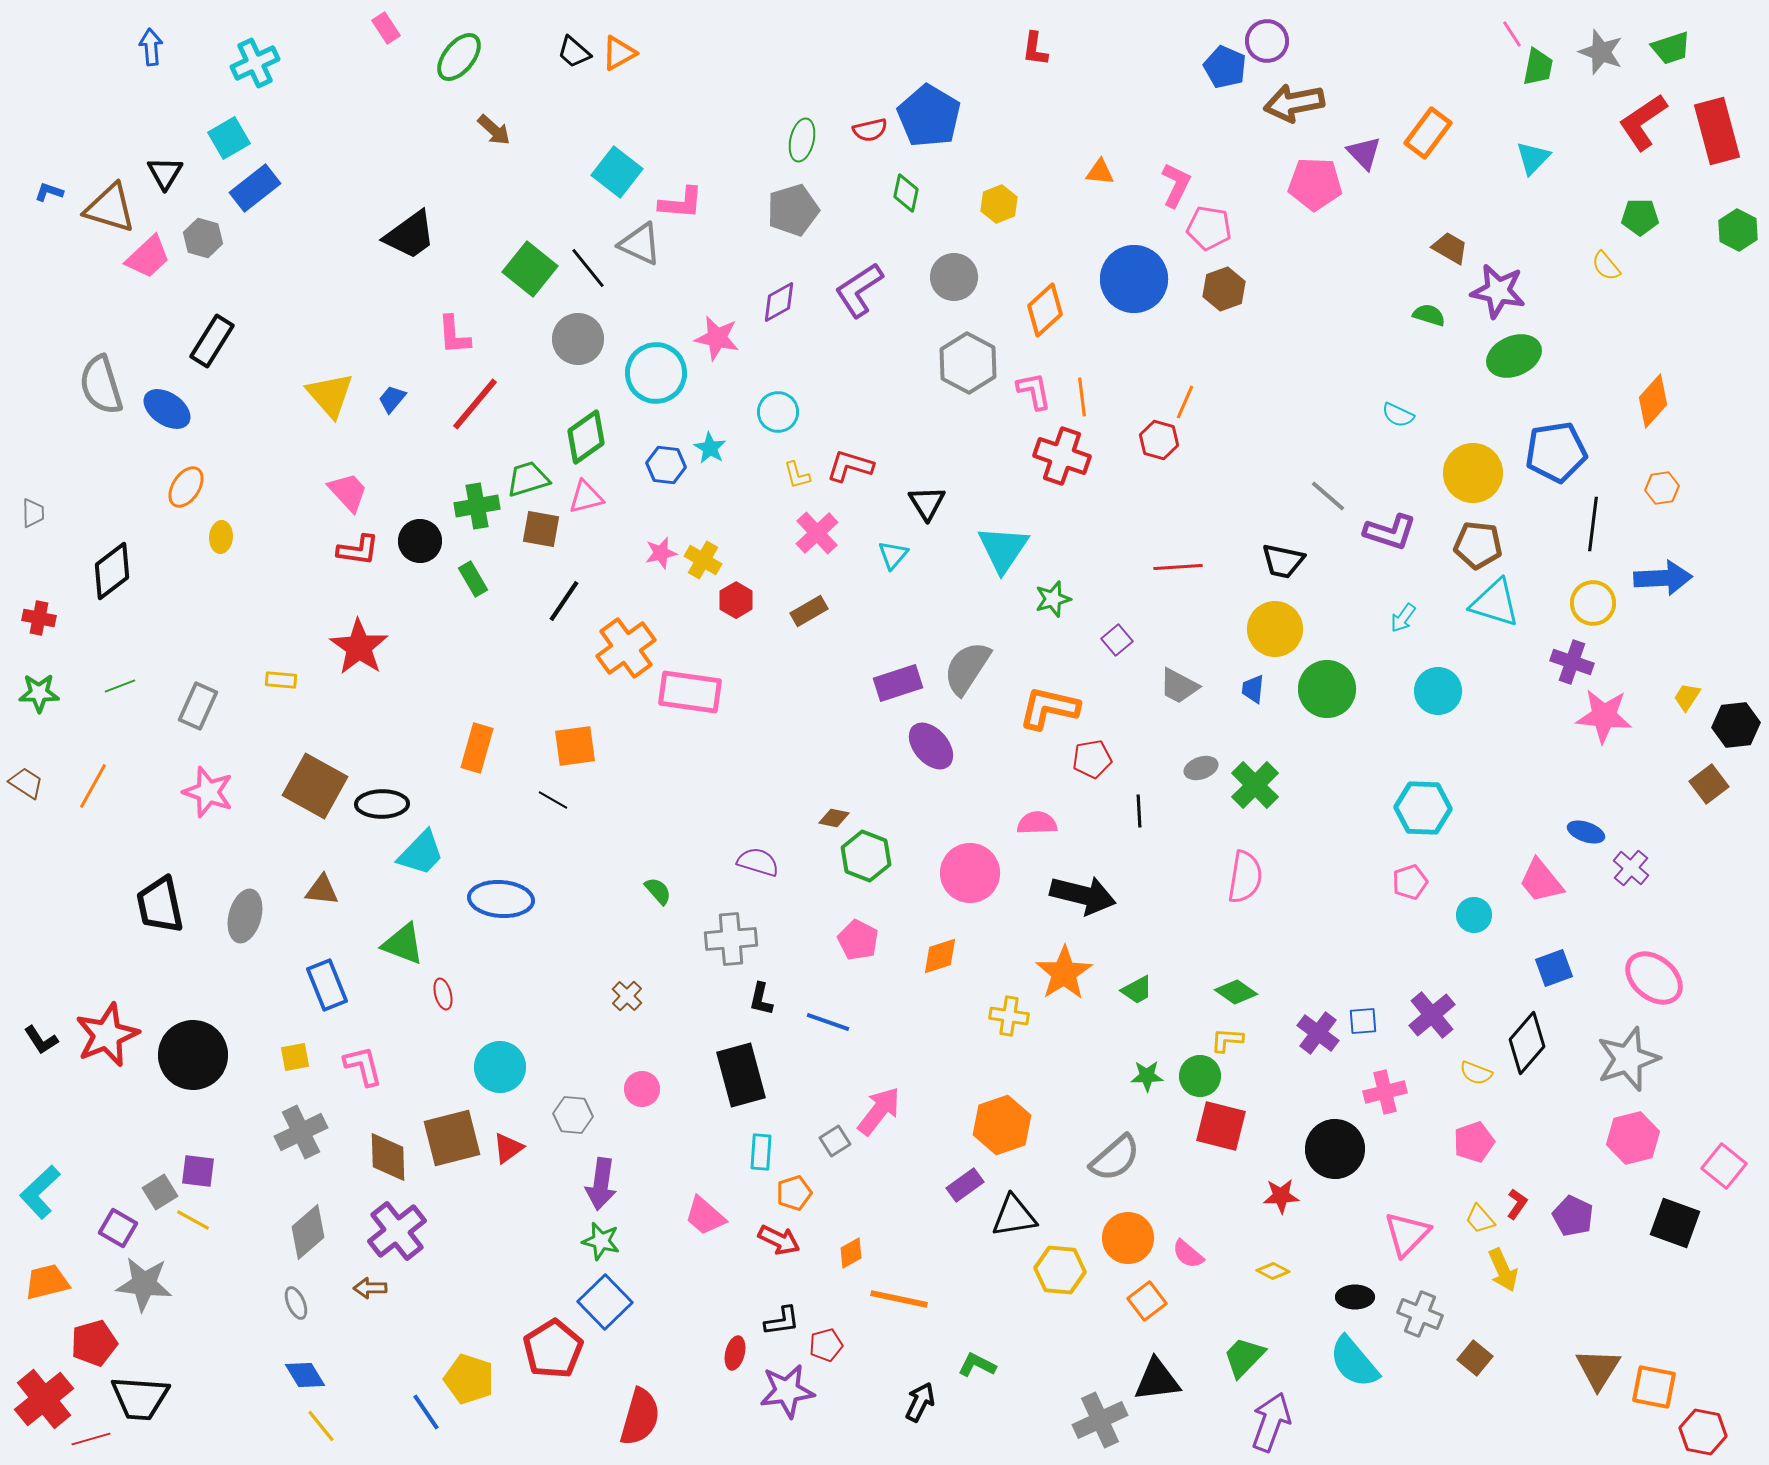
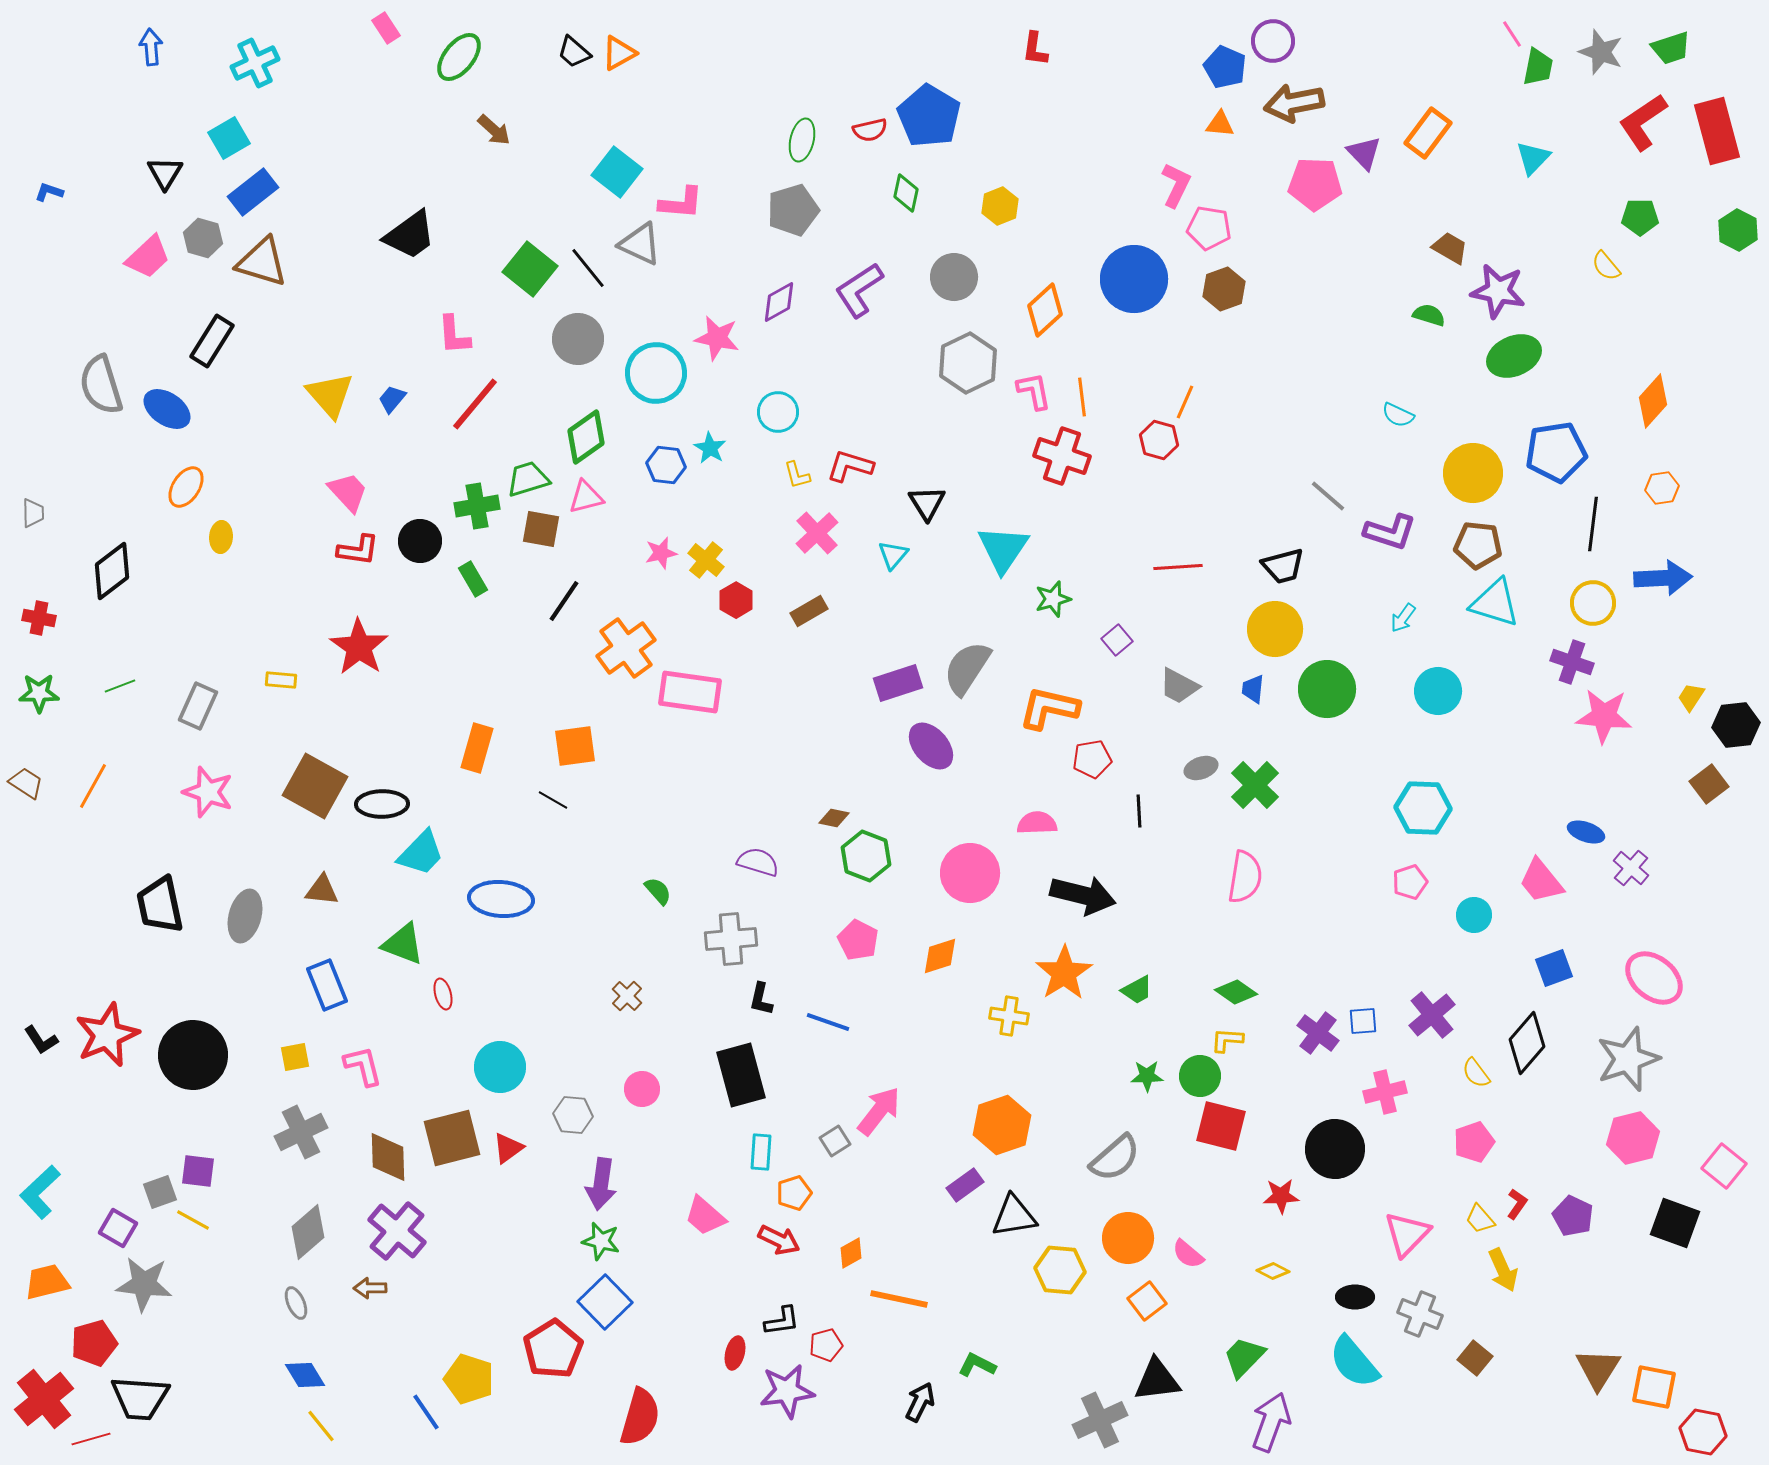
purple circle at (1267, 41): moved 6 px right
orange triangle at (1100, 172): moved 120 px right, 48 px up
blue rectangle at (255, 188): moved 2 px left, 4 px down
yellow hexagon at (999, 204): moved 1 px right, 2 px down
brown triangle at (110, 208): moved 152 px right, 54 px down
gray hexagon at (968, 363): rotated 6 degrees clockwise
yellow cross at (703, 560): moved 3 px right; rotated 9 degrees clockwise
black trapezoid at (1283, 561): moved 5 px down; rotated 27 degrees counterclockwise
yellow trapezoid at (1687, 697): moved 4 px right
yellow semicircle at (1476, 1073): rotated 32 degrees clockwise
gray square at (160, 1192): rotated 12 degrees clockwise
purple cross at (397, 1231): rotated 12 degrees counterclockwise
